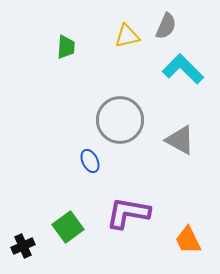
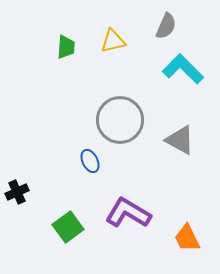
yellow triangle: moved 14 px left, 5 px down
purple L-shape: rotated 21 degrees clockwise
orange trapezoid: moved 1 px left, 2 px up
black cross: moved 6 px left, 54 px up
